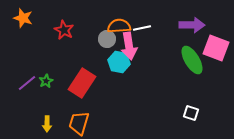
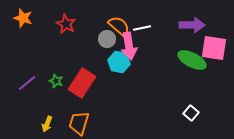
orange semicircle: rotated 45 degrees clockwise
red star: moved 2 px right, 6 px up
pink square: moved 2 px left; rotated 12 degrees counterclockwise
green ellipse: rotated 32 degrees counterclockwise
green star: moved 10 px right; rotated 24 degrees counterclockwise
white square: rotated 21 degrees clockwise
yellow arrow: rotated 21 degrees clockwise
